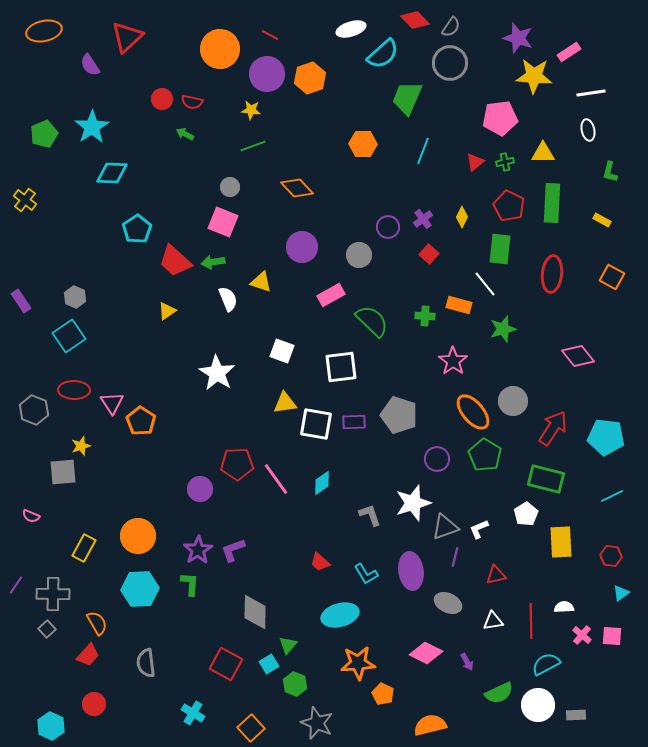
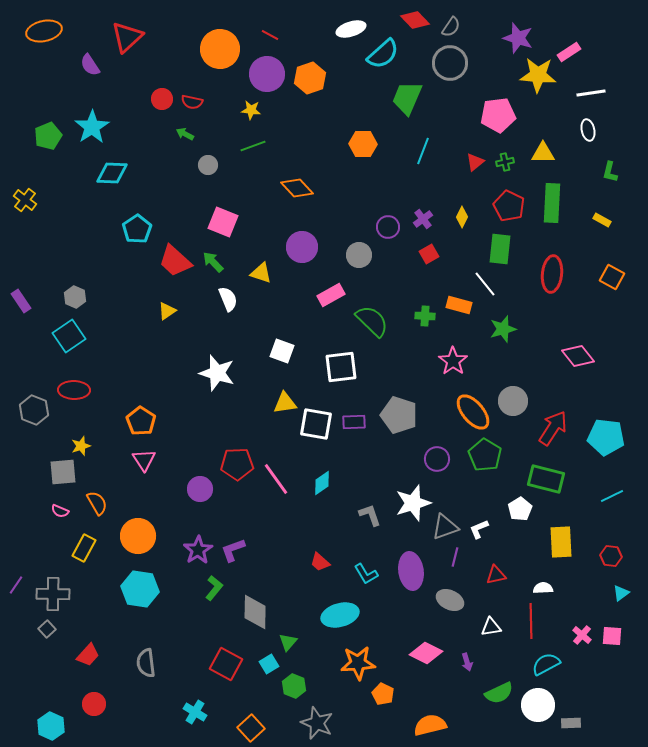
yellow star at (534, 76): moved 4 px right, 1 px up
pink pentagon at (500, 118): moved 2 px left, 3 px up
green pentagon at (44, 134): moved 4 px right, 2 px down
gray circle at (230, 187): moved 22 px left, 22 px up
red square at (429, 254): rotated 18 degrees clockwise
green arrow at (213, 262): rotated 55 degrees clockwise
yellow triangle at (261, 282): moved 9 px up
white star at (217, 373): rotated 15 degrees counterclockwise
pink triangle at (112, 403): moved 32 px right, 57 px down
white pentagon at (526, 514): moved 6 px left, 5 px up
pink semicircle at (31, 516): moved 29 px right, 5 px up
green L-shape at (190, 584): moved 24 px right, 4 px down; rotated 35 degrees clockwise
cyan hexagon at (140, 589): rotated 12 degrees clockwise
gray ellipse at (448, 603): moved 2 px right, 3 px up
white semicircle at (564, 607): moved 21 px left, 19 px up
white triangle at (493, 621): moved 2 px left, 6 px down
orange semicircle at (97, 623): moved 120 px up
green triangle at (288, 645): moved 3 px up
purple arrow at (467, 662): rotated 12 degrees clockwise
green hexagon at (295, 684): moved 1 px left, 2 px down
cyan cross at (193, 713): moved 2 px right, 1 px up
gray rectangle at (576, 715): moved 5 px left, 8 px down
